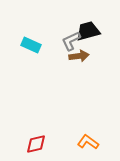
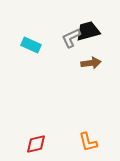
gray L-shape: moved 3 px up
brown arrow: moved 12 px right, 7 px down
orange L-shape: rotated 140 degrees counterclockwise
